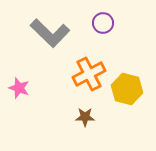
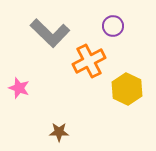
purple circle: moved 10 px right, 3 px down
orange cross: moved 13 px up
yellow hexagon: rotated 12 degrees clockwise
brown star: moved 26 px left, 15 px down
